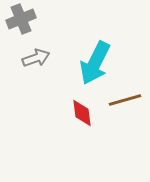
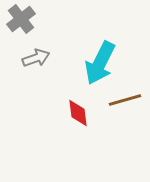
gray cross: rotated 16 degrees counterclockwise
cyan arrow: moved 5 px right
red diamond: moved 4 px left
